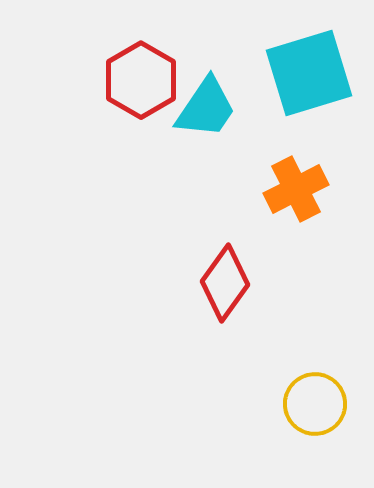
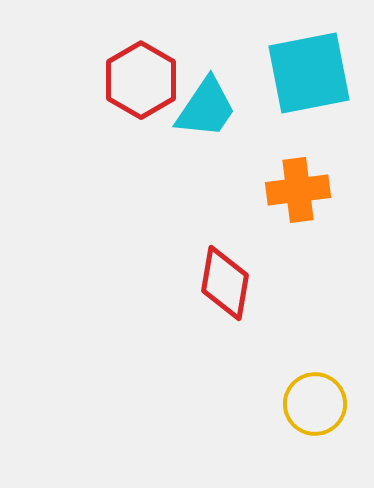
cyan square: rotated 6 degrees clockwise
orange cross: moved 2 px right, 1 px down; rotated 20 degrees clockwise
red diamond: rotated 26 degrees counterclockwise
